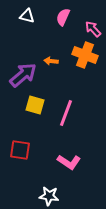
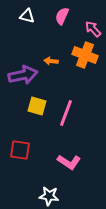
pink semicircle: moved 1 px left, 1 px up
purple arrow: rotated 28 degrees clockwise
yellow square: moved 2 px right, 1 px down
